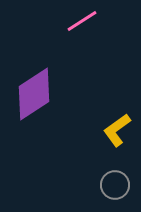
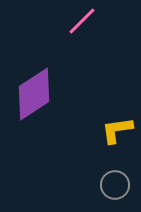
pink line: rotated 12 degrees counterclockwise
yellow L-shape: rotated 28 degrees clockwise
